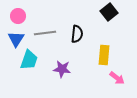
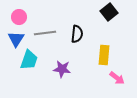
pink circle: moved 1 px right, 1 px down
